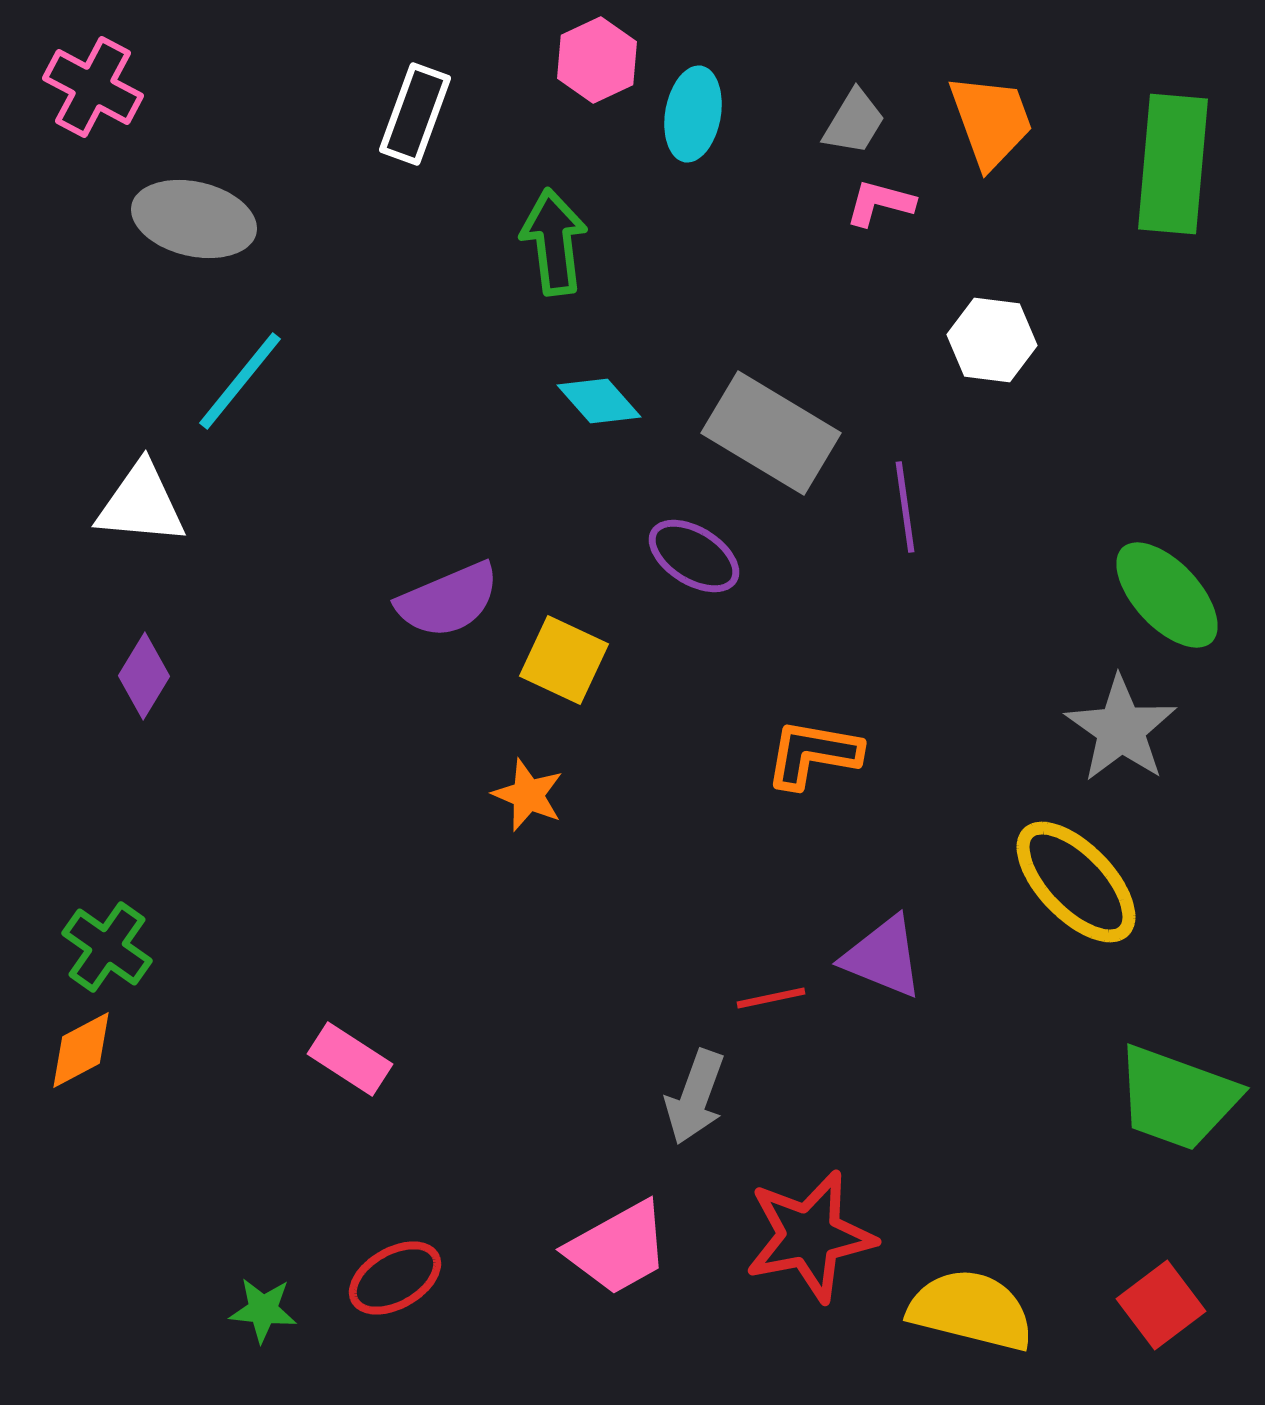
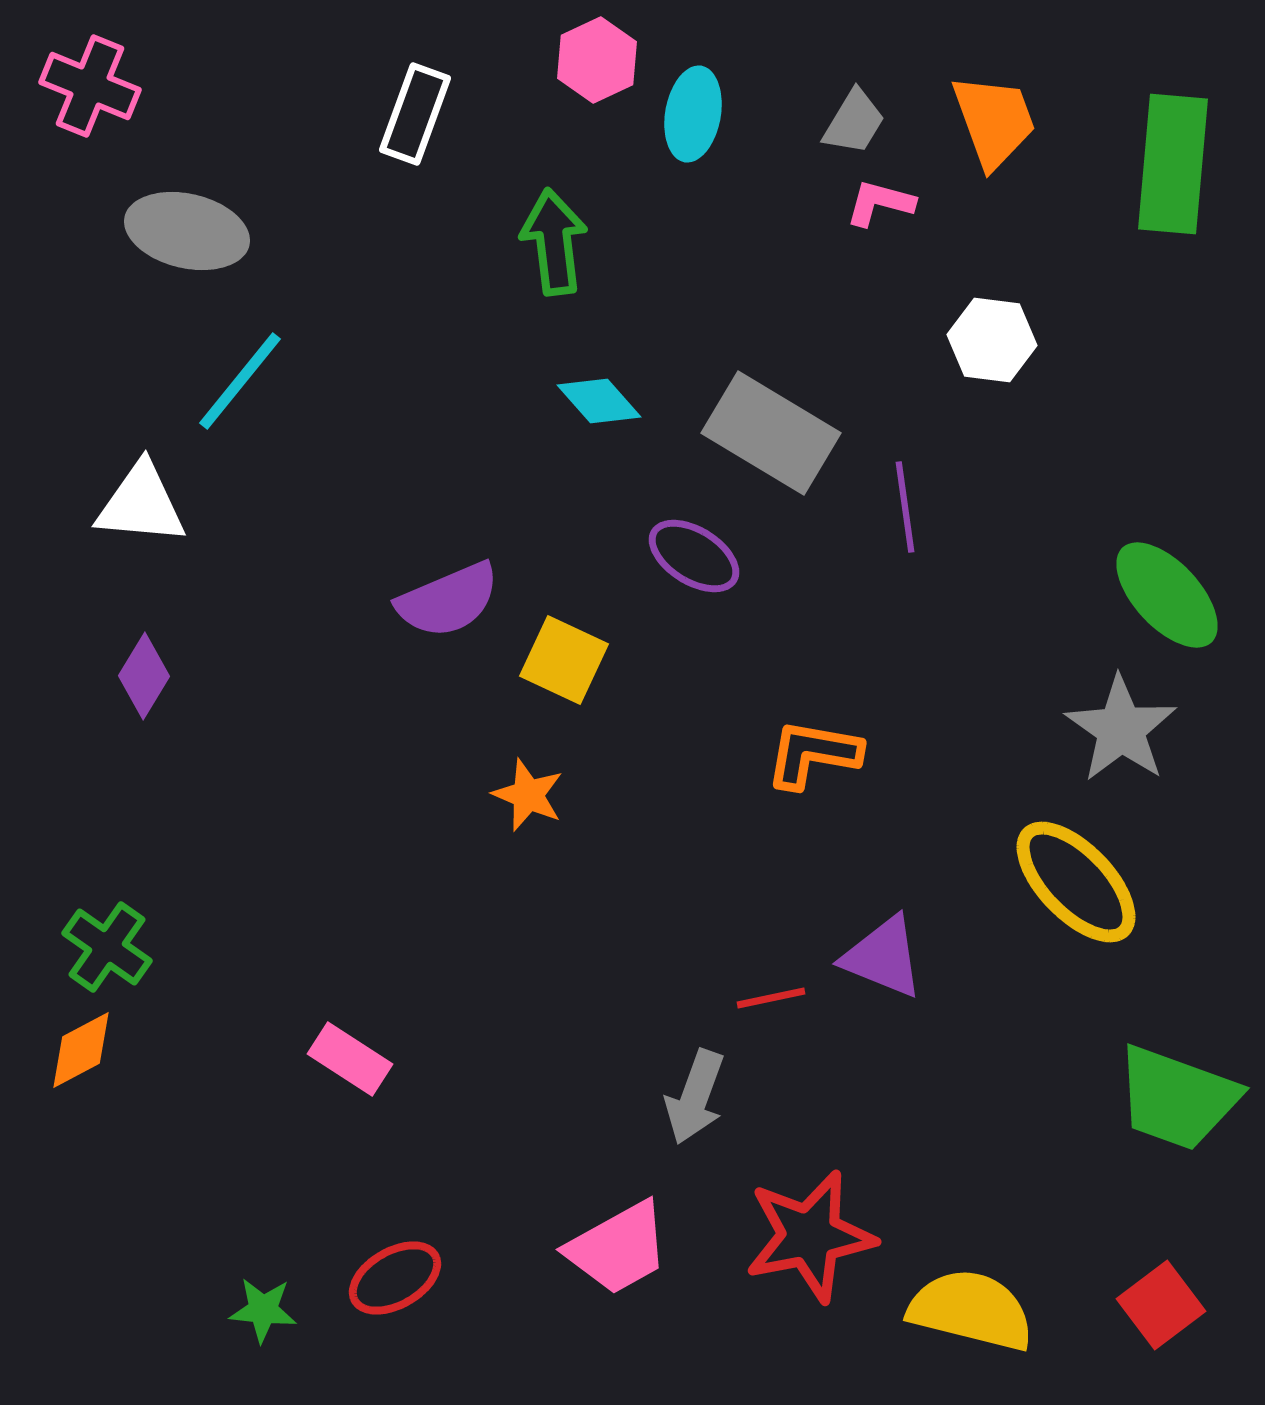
pink cross: moved 3 px left, 1 px up; rotated 6 degrees counterclockwise
orange trapezoid: moved 3 px right
gray ellipse: moved 7 px left, 12 px down
